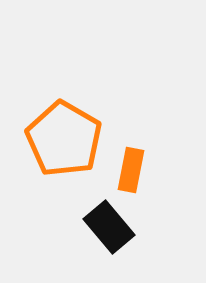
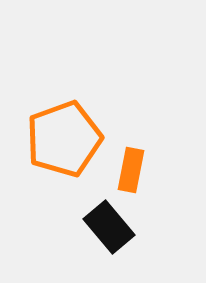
orange pentagon: rotated 22 degrees clockwise
